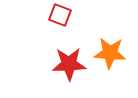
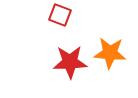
red star: moved 1 px right, 2 px up
